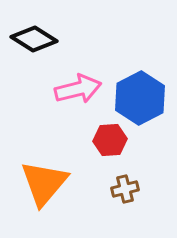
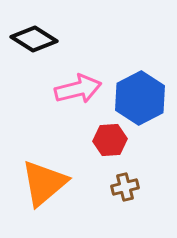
orange triangle: rotated 10 degrees clockwise
brown cross: moved 2 px up
